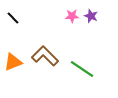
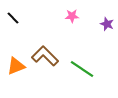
purple star: moved 16 px right, 8 px down
orange triangle: moved 3 px right, 4 px down
